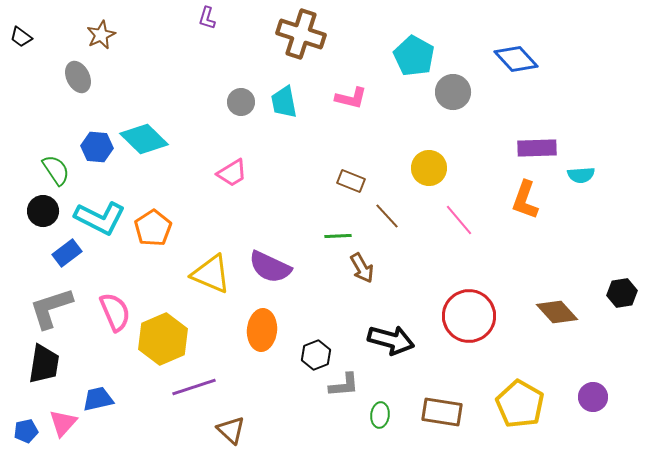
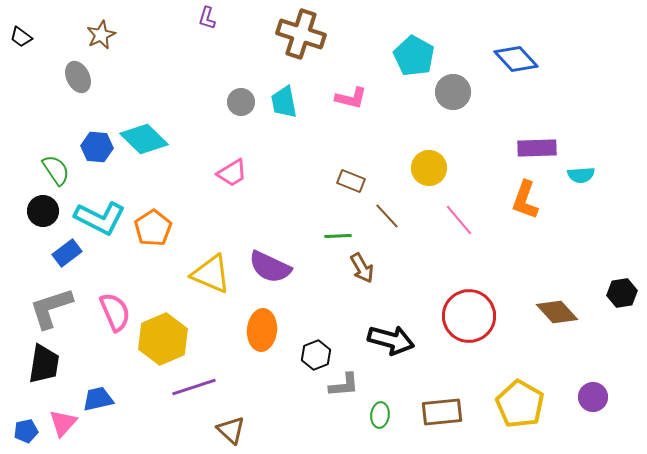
brown rectangle at (442, 412): rotated 15 degrees counterclockwise
